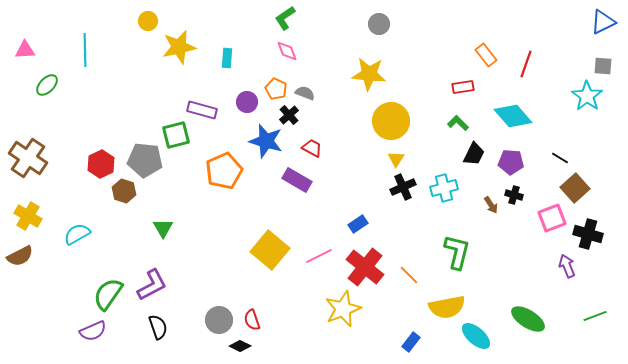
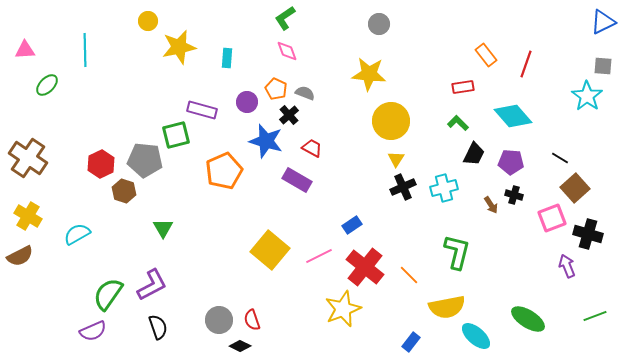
blue rectangle at (358, 224): moved 6 px left, 1 px down
